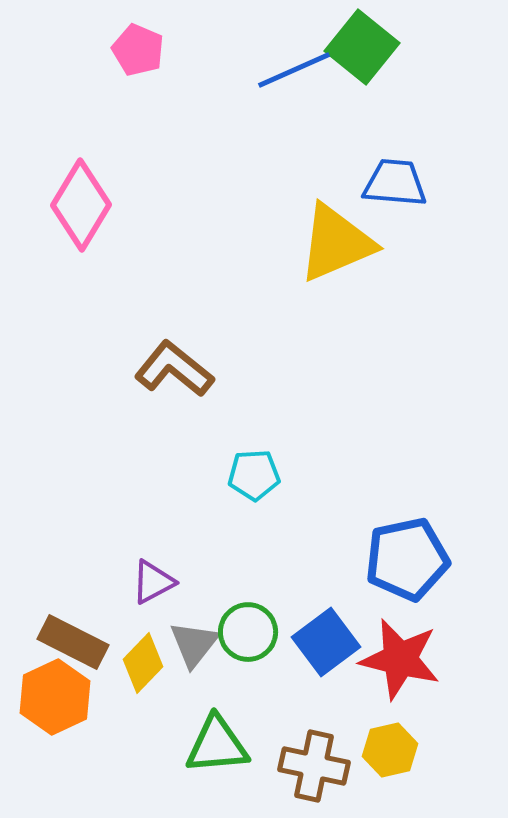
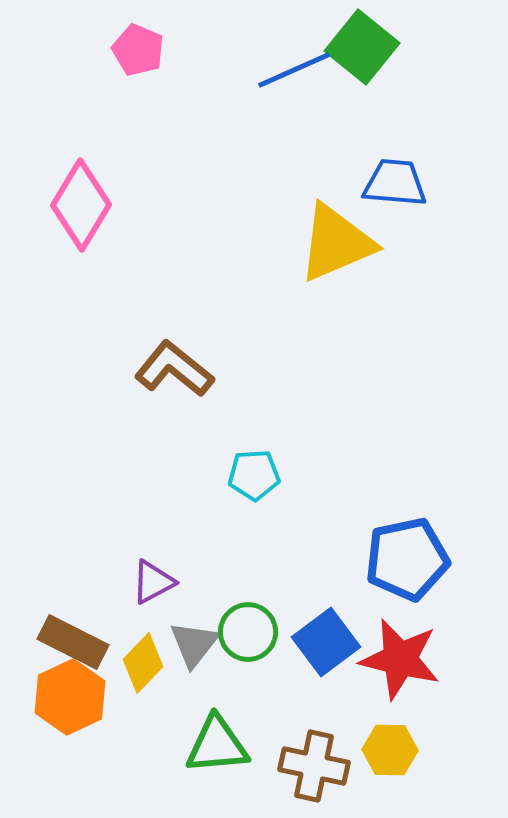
orange hexagon: moved 15 px right
yellow hexagon: rotated 14 degrees clockwise
